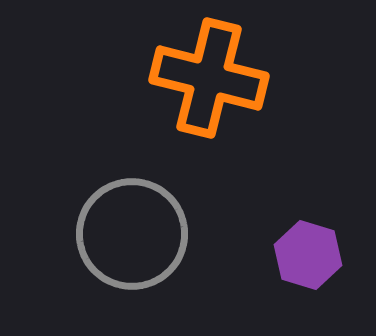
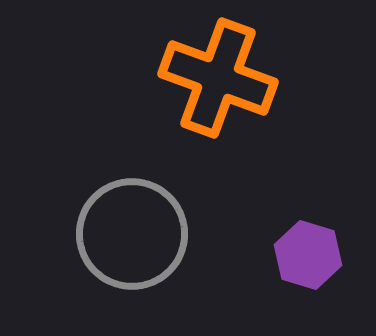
orange cross: moved 9 px right; rotated 6 degrees clockwise
